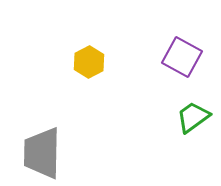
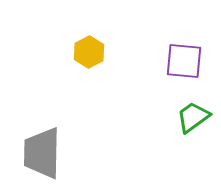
purple square: moved 2 px right, 4 px down; rotated 24 degrees counterclockwise
yellow hexagon: moved 10 px up
